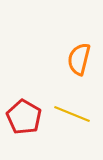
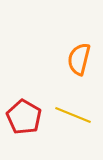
yellow line: moved 1 px right, 1 px down
